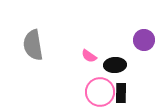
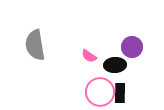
purple circle: moved 12 px left, 7 px down
gray semicircle: moved 2 px right
black rectangle: moved 1 px left
